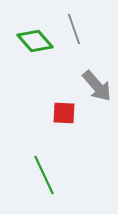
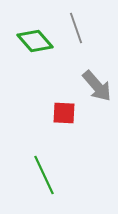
gray line: moved 2 px right, 1 px up
